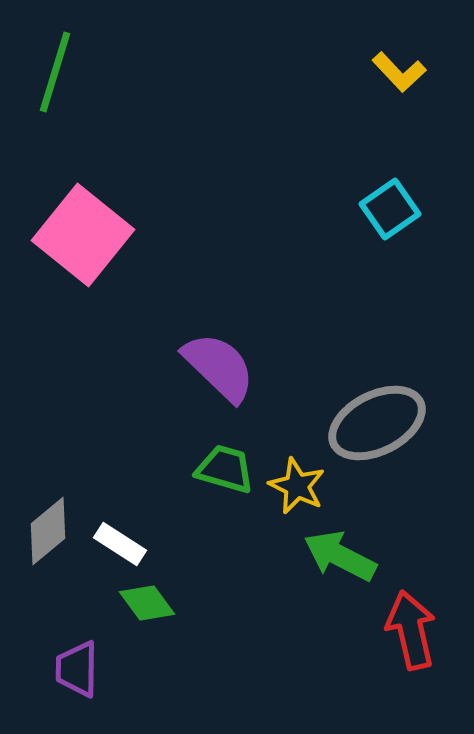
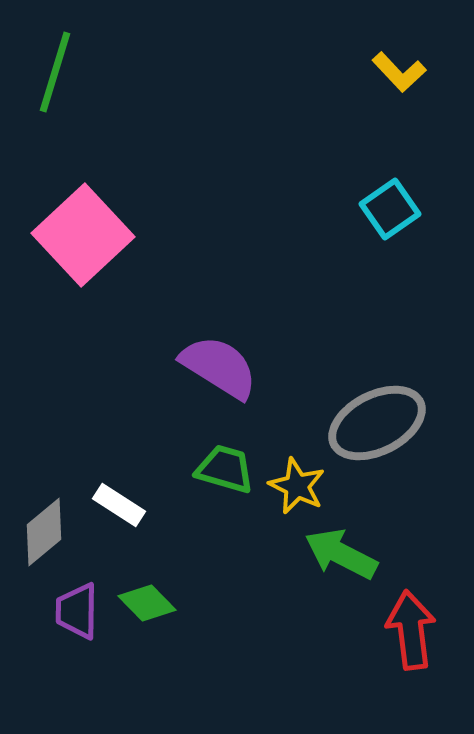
pink square: rotated 8 degrees clockwise
purple semicircle: rotated 12 degrees counterclockwise
gray diamond: moved 4 px left, 1 px down
white rectangle: moved 1 px left, 39 px up
green arrow: moved 1 px right, 2 px up
green diamond: rotated 8 degrees counterclockwise
red arrow: rotated 6 degrees clockwise
purple trapezoid: moved 58 px up
